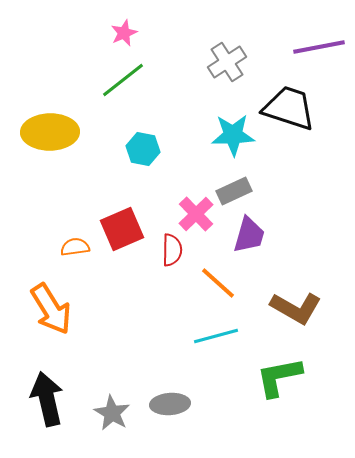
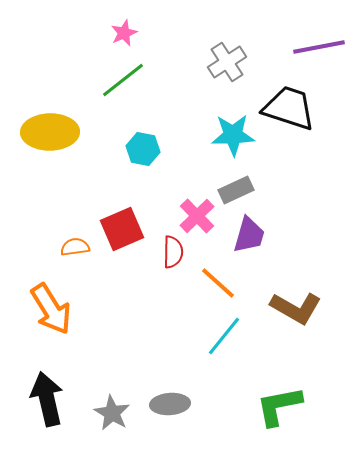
gray rectangle: moved 2 px right, 1 px up
pink cross: moved 1 px right, 2 px down
red semicircle: moved 1 px right, 2 px down
cyan line: moved 8 px right; rotated 36 degrees counterclockwise
green L-shape: moved 29 px down
